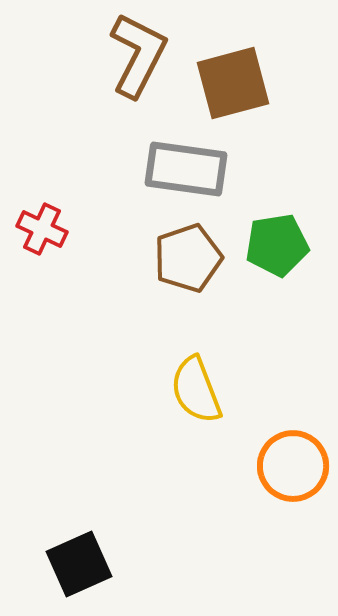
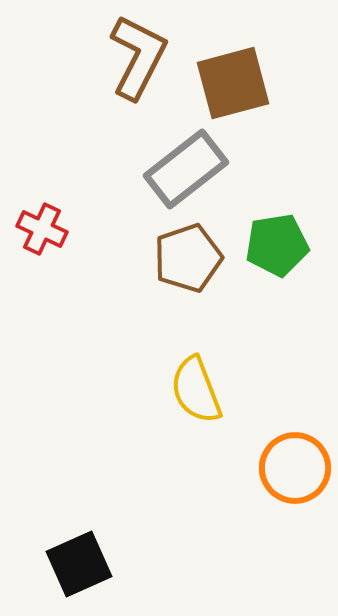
brown L-shape: moved 2 px down
gray rectangle: rotated 46 degrees counterclockwise
orange circle: moved 2 px right, 2 px down
